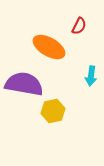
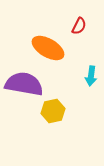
orange ellipse: moved 1 px left, 1 px down
